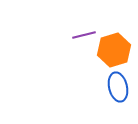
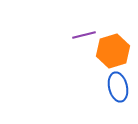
orange hexagon: moved 1 px left, 1 px down
